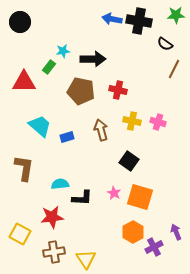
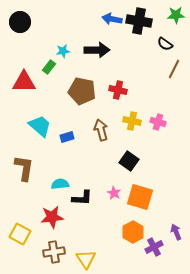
black arrow: moved 4 px right, 9 px up
brown pentagon: moved 1 px right
